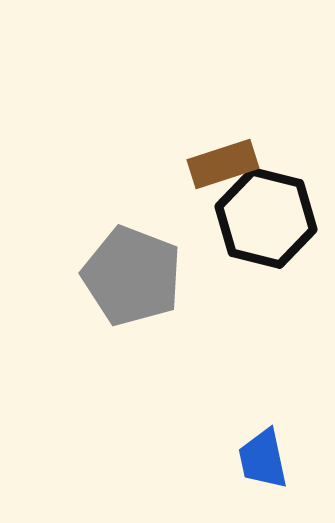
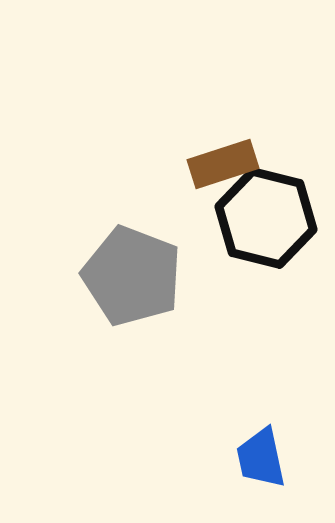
blue trapezoid: moved 2 px left, 1 px up
